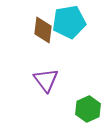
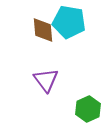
cyan pentagon: rotated 20 degrees clockwise
brown diamond: rotated 12 degrees counterclockwise
